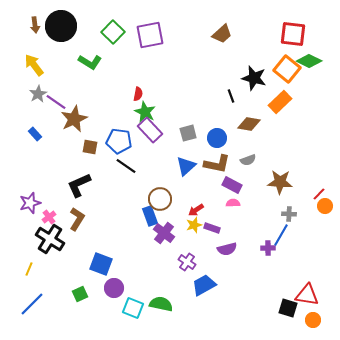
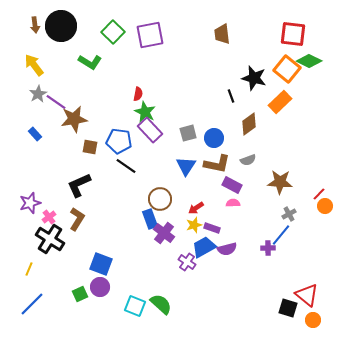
brown trapezoid at (222, 34): rotated 125 degrees clockwise
brown star at (74, 119): rotated 16 degrees clockwise
brown diamond at (249, 124): rotated 45 degrees counterclockwise
blue circle at (217, 138): moved 3 px left
blue triangle at (186, 166): rotated 15 degrees counterclockwise
red arrow at (196, 210): moved 2 px up
gray cross at (289, 214): rotated 32 degrees counterclockwise
blue rectangle at (150, 216): moved 3 px down
blue line at (281, 235): rotated 10 degrees clockwise
blue trapezoid at (204, 285): moved 38 px up
purple circle at (114, 288): moved 14 px left, 1 px up
red triangle at (307, 295): rotated 30 degrees clockwise
green semicircle at (161, 304): rotated 30 degrees clockwise
cyan square at (133, 308): moved 2 px right, 2 px up
